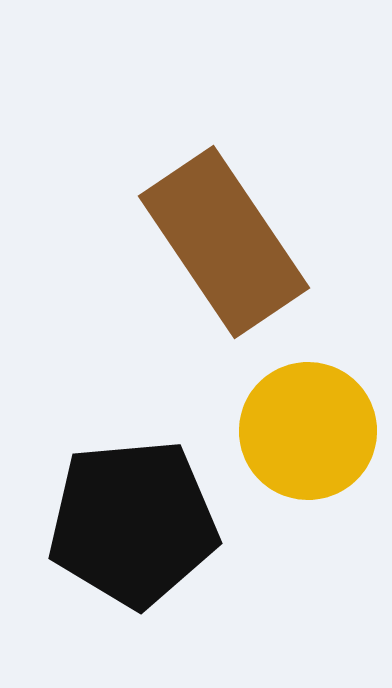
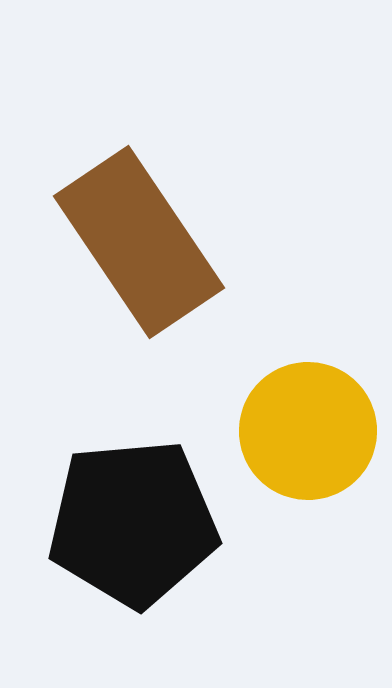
brown rectangle: moved 85 px left
